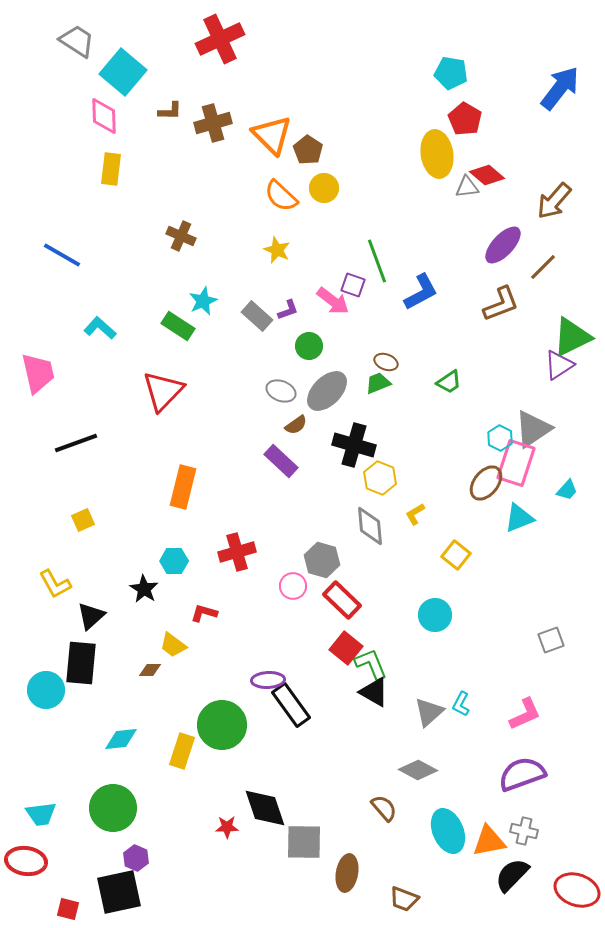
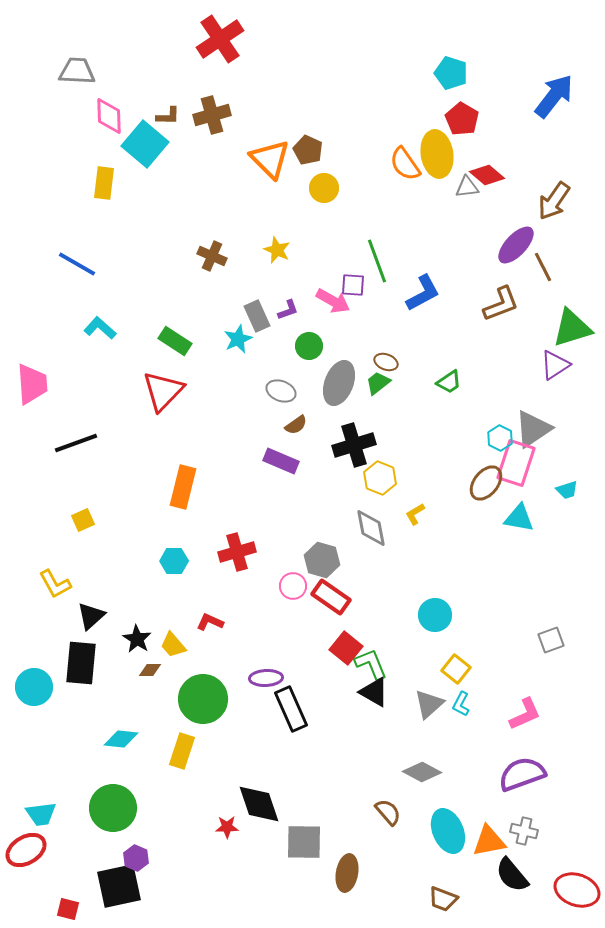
red cross at (220, 39): rotated 9 degrees counterclockwise
gray trapezoid at (77, 41): moved 30 px down; rotated 30 degrees counterclockwise
cyan square at (123, 72): moved 22 px right, 72 px down
cyan pentagon at (451, 73): rotated 8 degrees clockwise
blue arrow at (560, 88): moved 6 px left, 8 px down
brown L-shape at (170, 111): moved 2 px left, 5 px down
pink diamond at (104, 116): moved 5 px right
red pentagon at (465, 119): moved 3 px left
brown cross at (213, 123): moved 1 px left, 8 px up
orange triangle at (272, 135): moved 2 px left, 24 px down
brown pentagon at (308, 150): rotated 8 degrees counterclockwise
yellow rectangle at (111, 169): moved 7 px left, 14 px down
orange semicircle at (281, 196): moved 124 px right, 32 px up; rotated 12 degrees clockwise
brown arrow at (554, 201): rotated 6 degrees counterclockwise
brown cross at (181, 236): moved 31 px right, 20 px down
purple ellipse at (503, 245): moved 13 px right
blue line at (62, 255): moved 15 px right, 9 px down
brown line at (543, 267): rotated 72 degrees counterclockwise
purple square at (353, 285): rotated 15 degrees counterclockwise
blue L-shape at (421, 292): moved 2 px right, 1 px down
cyan star at (203, 301): moved 35 px right, 38 px down
pink arrow at (333, 301): rotated 8 degrees counterclockwise
gray rectangle at (257, 316): rotated 24 degrees clockwise
green rectangle at (178, 326): moved 3 px left, 15 px down
green triangle at (572, 337): moved 9 px up; rotated 9 degrees clockwise
purple triangle at (559, 365): moved 4 px left
pink trapezoid at (38, 373): moved 6 px left, 11 px down; rotated 9 degrees clockwise
green trapezoid at (378, 383): rotated 16 degrees counterclockwise
gray ellipse at (327, 391): moved 12 px right, 8 px up; rotated 24 degrees counterclockwise
black cross at (354, 445): rotated 33 degrees counterclockwise
purple rectangle at (281, 461): rotated 20 degrees counterclockwise
cyan trapezoid at (567, 490): rotated 30 degrees clockwise
cyan triangle at (519, 518): rotated 32 degrees clockwise
gray diamond at (370, 526): moved 1 px right, 2 px down; rotated 6 degrees counterclockwise
yellow square at (456, 555): moved 114 px down
black star at (144, 589): moved 7 px left, 50 px down
red rectangle at (342, 600): moved 11 px left, 3 px up; rotated 9 degrees counterclockwise
red L-shape at (204, 613): moved 6 px right, 9 px down; rotated 8 degrees clockwise
yellow trapezoid at (173, 645): rotated 12 degrees clockwise
purple ellipse at (268, 680): moved 2 px left, 2 px up
cyan circle at (46, 690): moved 12 px left, 3 px up
black rectangle at (291, 705): moved 4 px down; rotated 12 degrees clockwise
gray triangle at (429, 712): moved 8 px up
green circle at (222, 725): moved 19 px left, 26 px up
cyan diamond at (121, 739): rotated 12 degrees clockwise
gray diamond at (418, 770): moved 4 px right, 2 px down
black diamond at (265, 808): moved 6 px left, 4 px up
brown semicircle at (384, 808): moved 4 px right, 4 px down
red ellipse at (26, 861): moved 11 px up; rotated 39 degrees counterclockwise
black semicircle at (512, 875): rotated 84 degrees counterclockwise
black square at (119, 892): moved 6 px up
brown trapezoid at (404, 899): moved 39 px right
